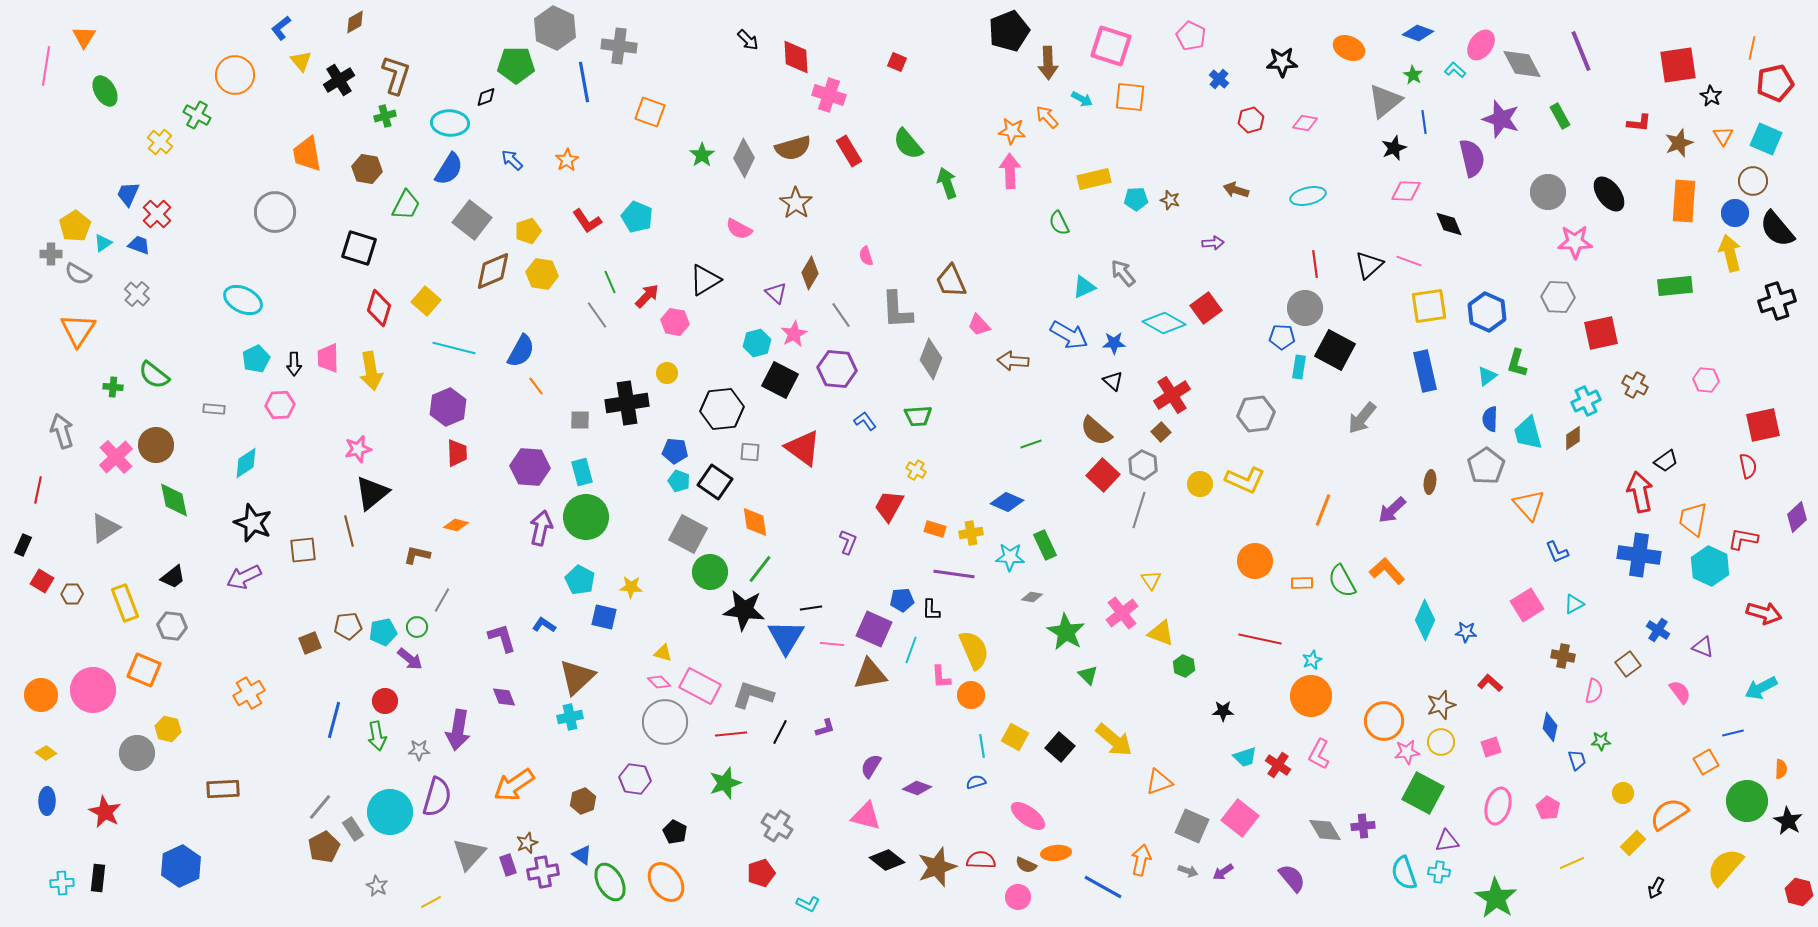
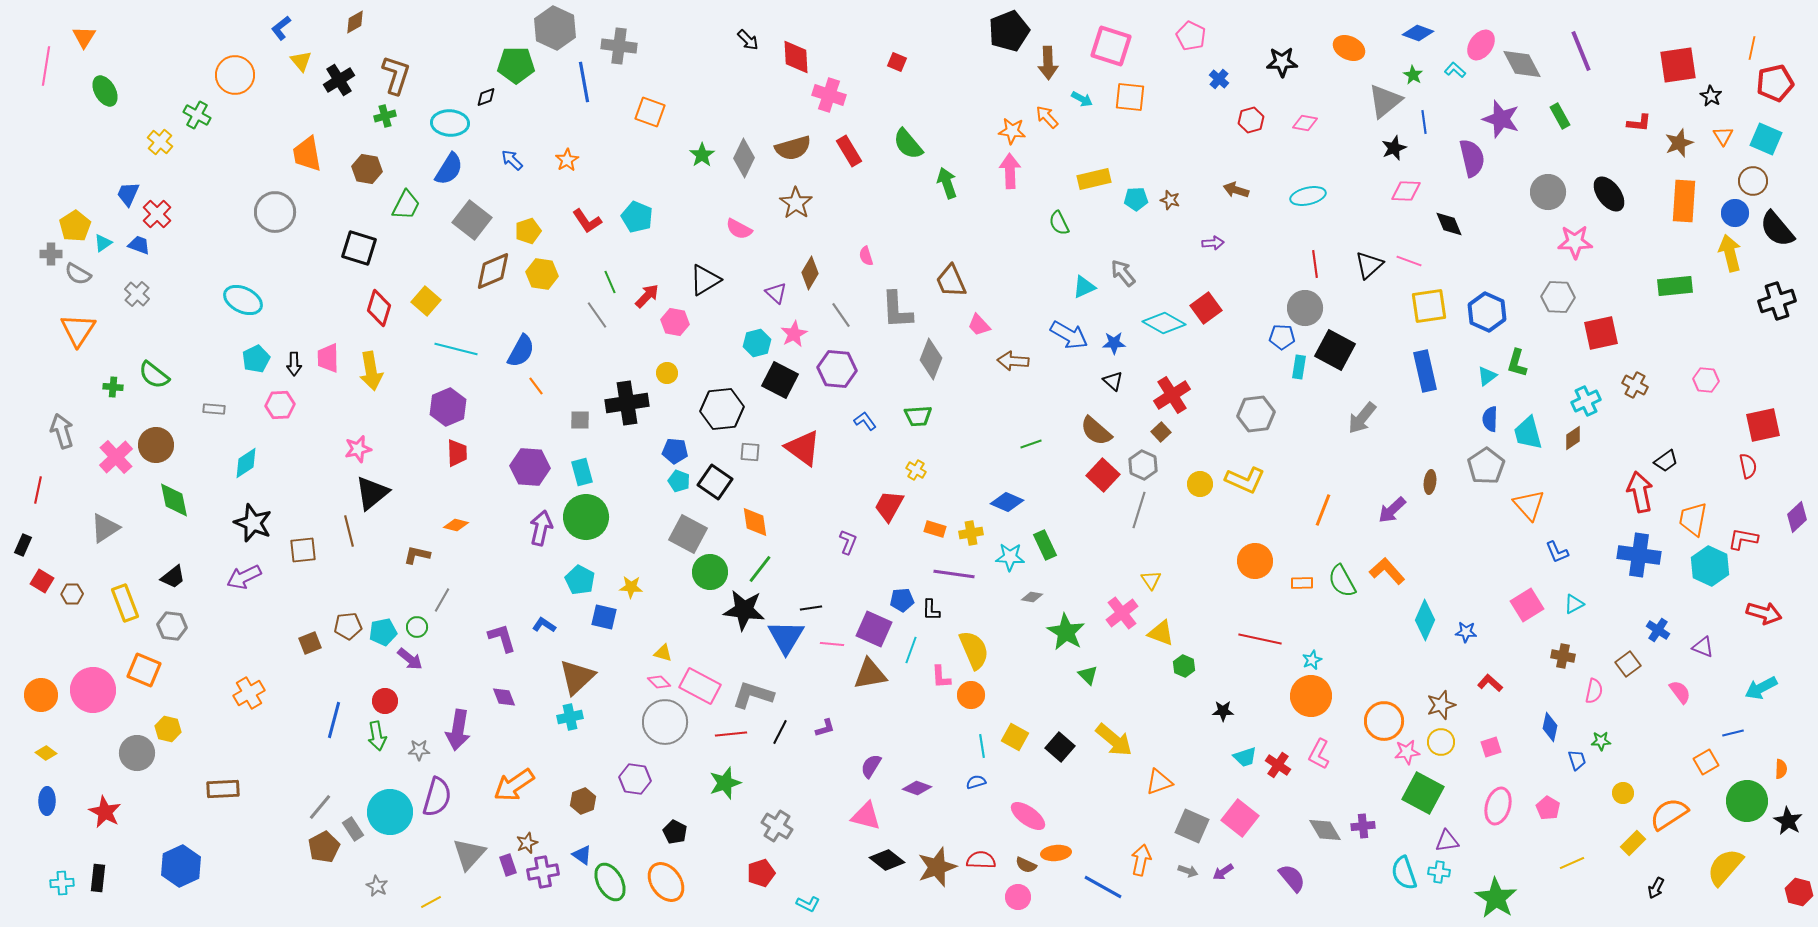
cyan line at (454, 348): moved 2 px right, 1 px down
